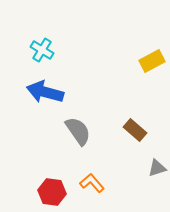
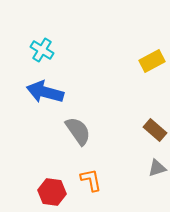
brown rectangle: moved 20 px right
orange L-shape: moved 1 px left, 3 px up; rotated 30 degrees clockwise
